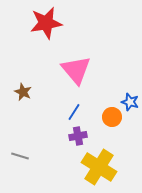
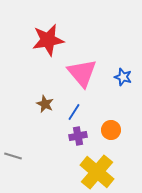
red star: moved 2 px right, 17 px down
pink triangle: moved 6 px right, 3 px down
brown star: moved 22 px right, 12 px down
blue star: moved 7 px left, 25 px up
orange circle: moved 1 px left, 13 px down
gray line: moved 7 px left
yellow cross: moved 2 px left, 5 px down; rotated 8 degrees clockwise
